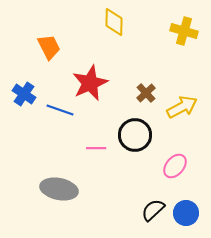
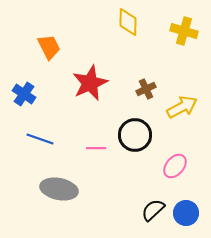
yellow diamond: moved 14 px right
brown cross: moved 4 px up; rotated 18 degrees clockwise
blue line: moved 20 px left, 29 px down
